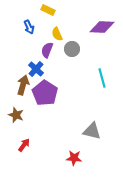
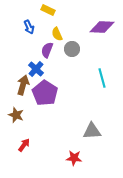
gray triangle: rotated 18 degrees counterclockwise
